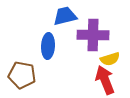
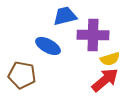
blue ellipse: rotated 65 degrees counterclockwise
red arrow: rotated 72 degrees clockwise
